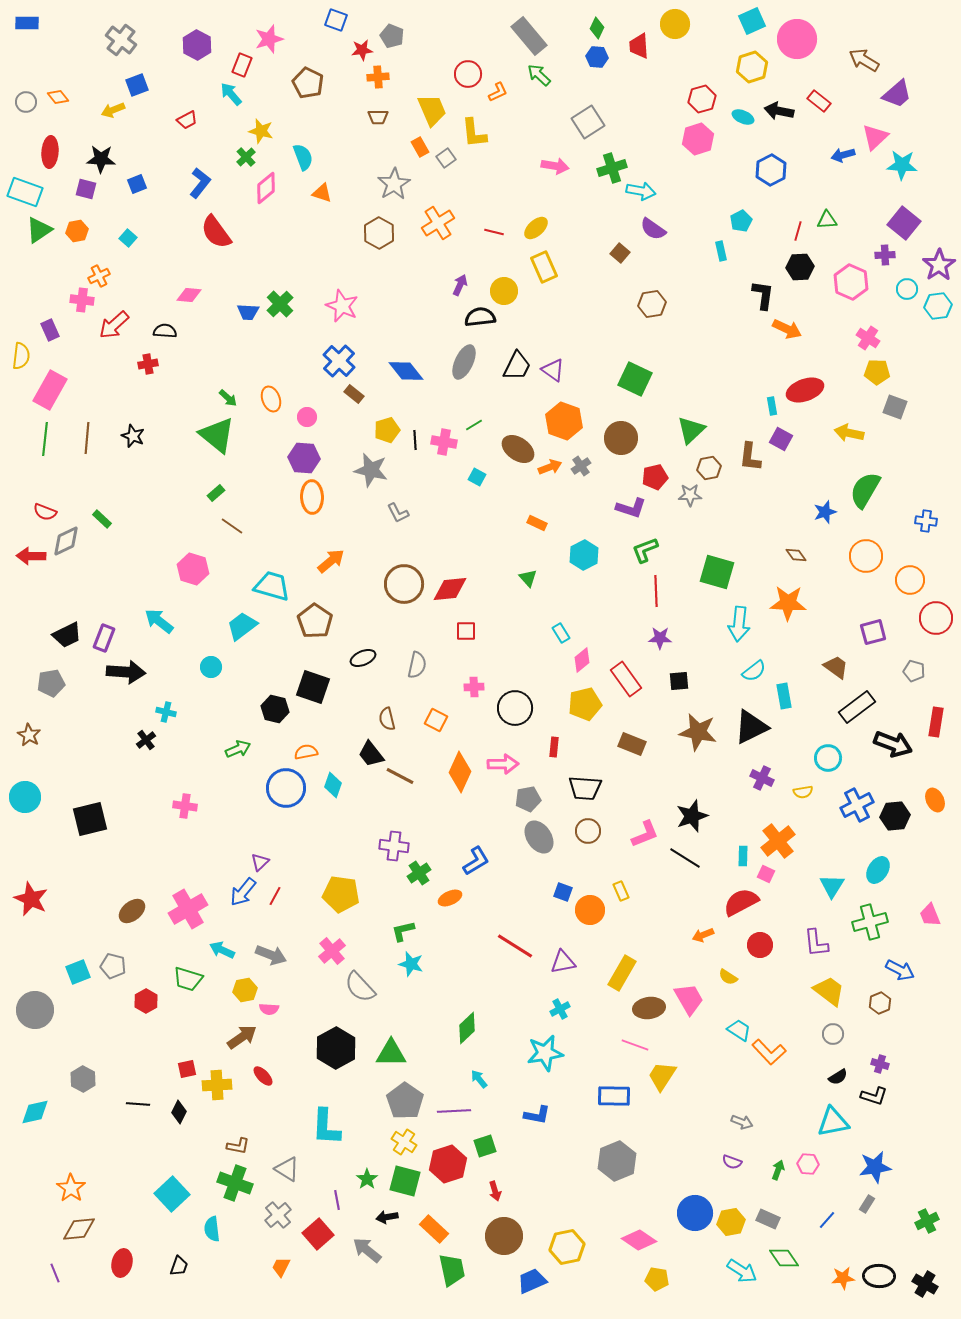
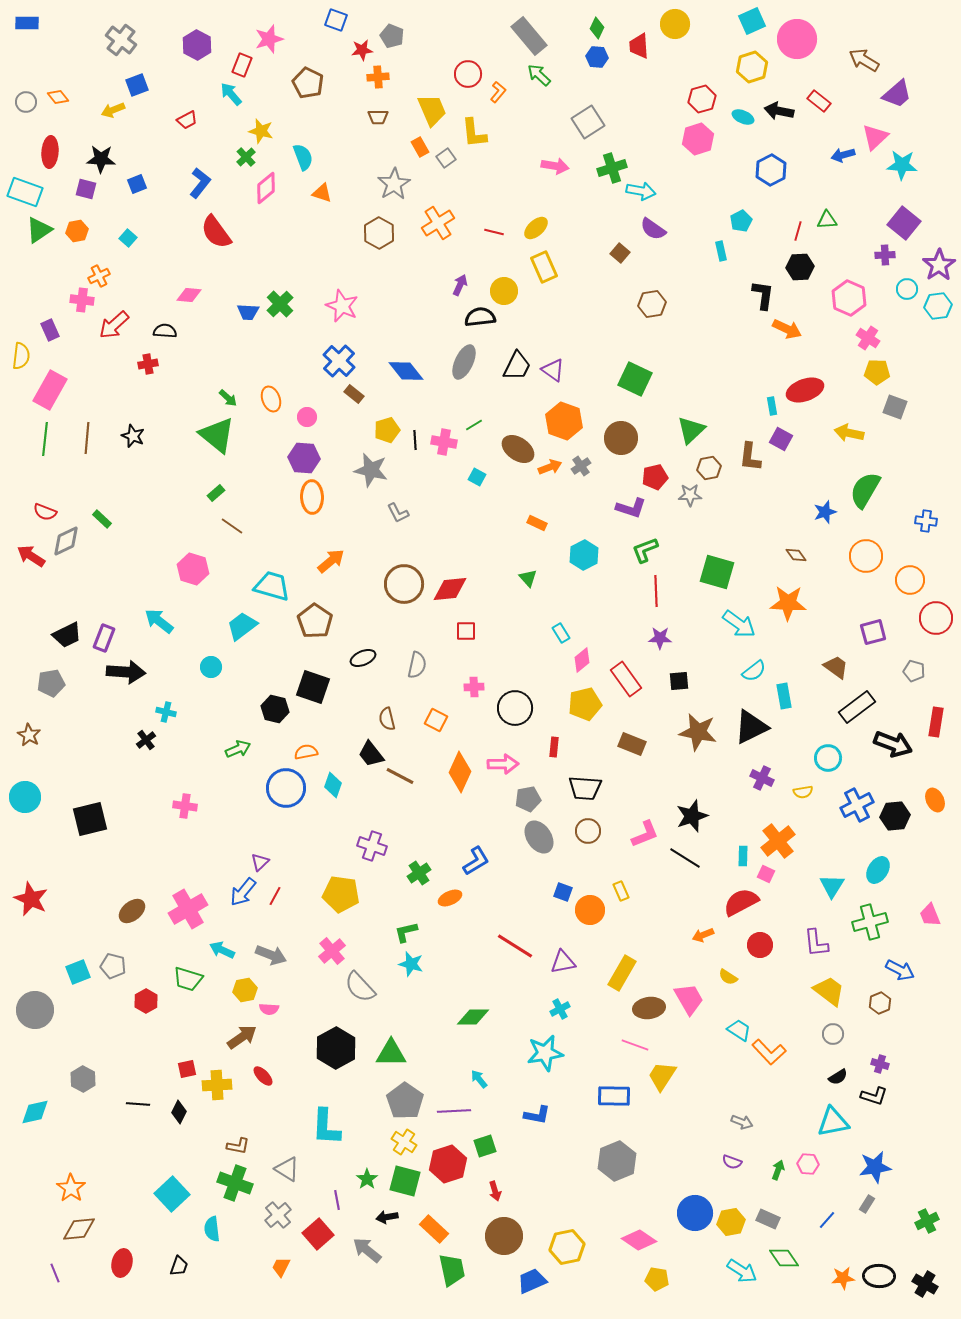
orange L-shape at (498, 92): rotated 25 degrees counterclockwise
pink hexagon at (851, 282): moved 2 px left, 16 px down
red arrow at (31, 556): rotated 32 degrees clockwise
cyan arrow at (739, 624): rotated 60 degrees counterclockwise
purple cross at (394, 846): moved 22 px left; rotated 12 degrees clockwise
green L-shape at (403, 931): moved 3 px right, 1 px down
green diamond at (467, 1028): moved 6 px right, 11 px up; rotated 44 degrees clockwise
